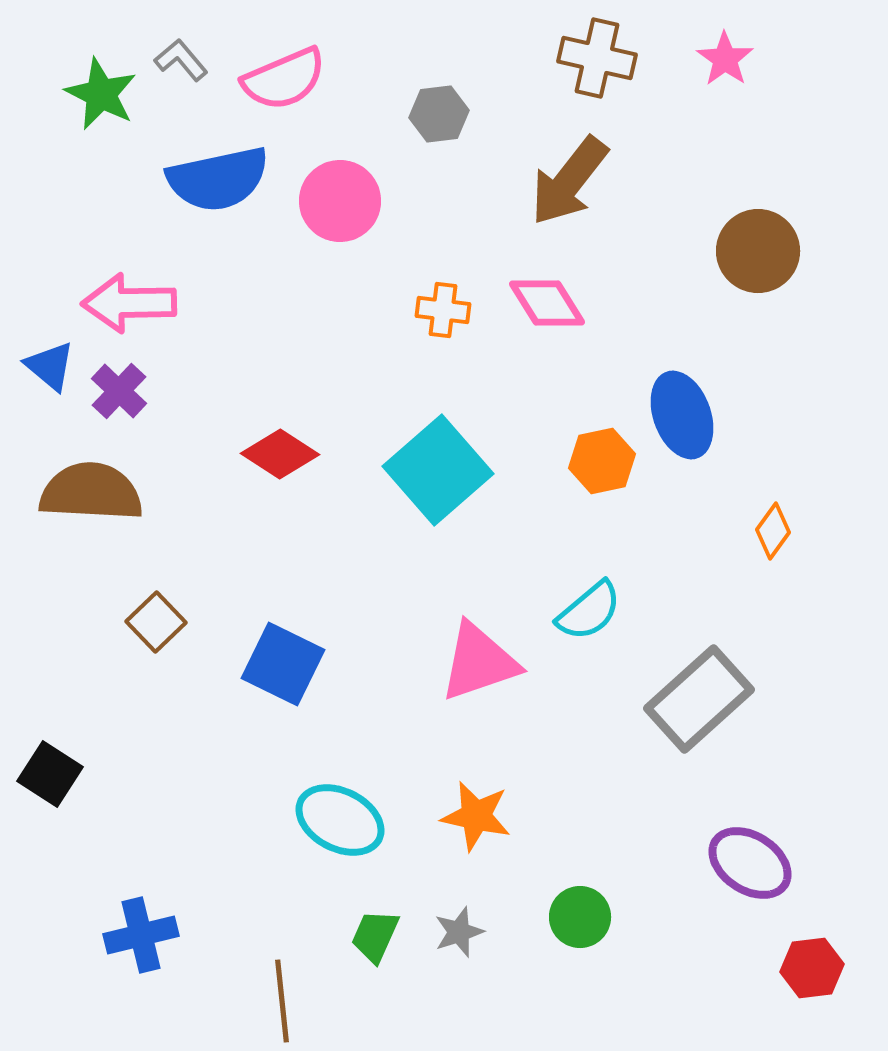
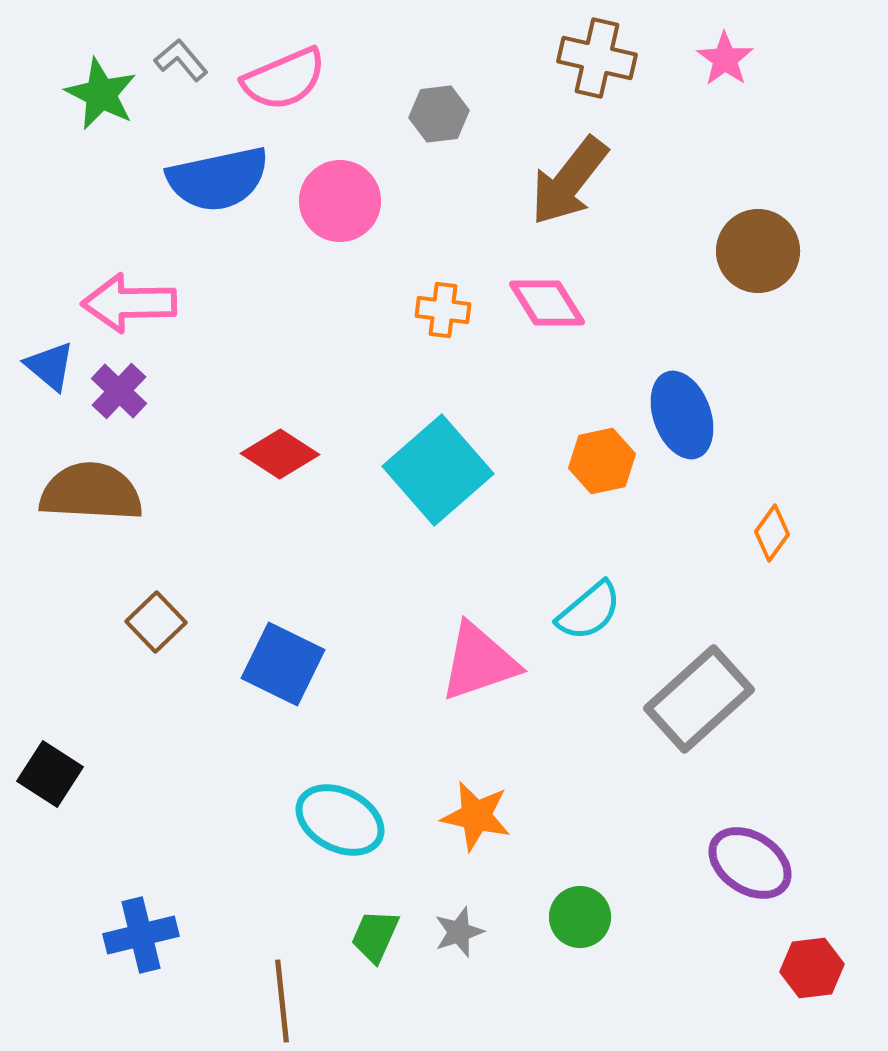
orange diamond: moved 1 px left, 2 px down
